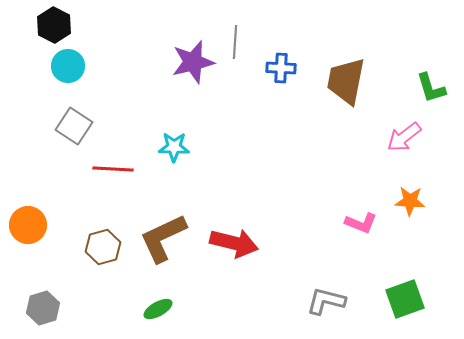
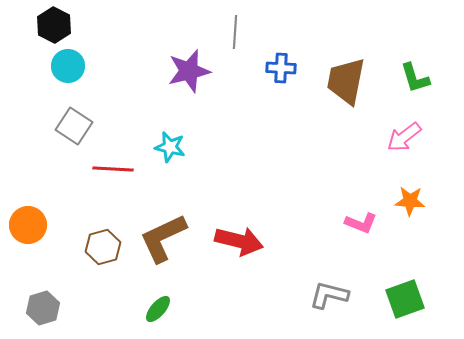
gray line: moved 10 px up
purple star: moved 4 px left, 9 px down
green L-shape: moved 16 px left, 10 px up
cyan star: moved 4 px left; rotated 12 degrees clockwise
red arrow: moved 5 px right, 2 px up
gray L-shape: moved 3 px right, 6 px up
green ellipse: rotated 20 degrees counterclockwise
